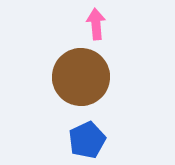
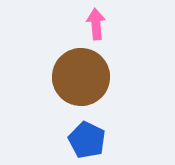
blue pentagon: rotated 21 degrees counterclockwise
